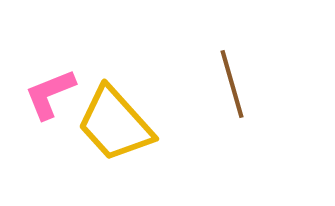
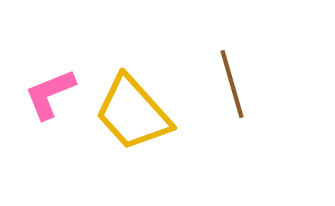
yellow trapezoid: moved 18 px right, 11 px up
